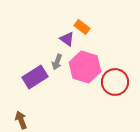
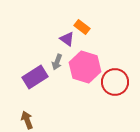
brown arrow: moved 6 px right
